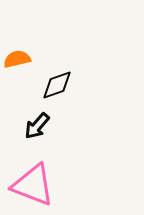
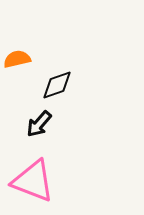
black arrow: moved 2 px right, 2 px up
pink triangle: moved 4 px up
